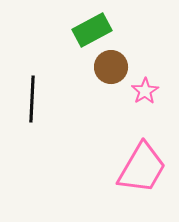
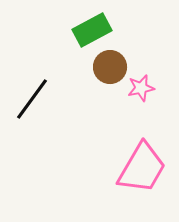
brown circle: moved 1 px left
pink star: moved 4 px left, 3 px up; rotated 20 degrees clockwise
black line: rotated 33 degrees clockwise
